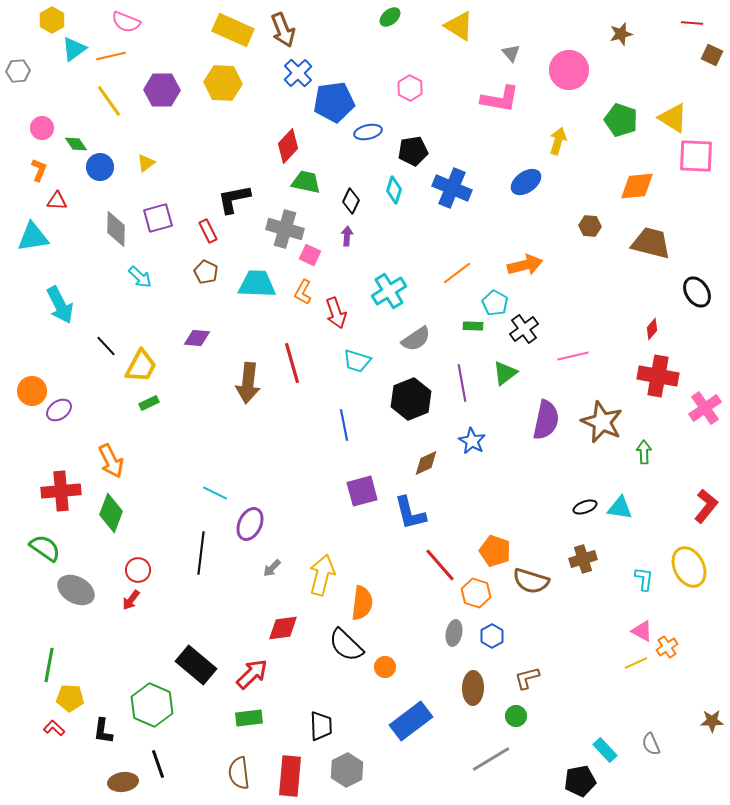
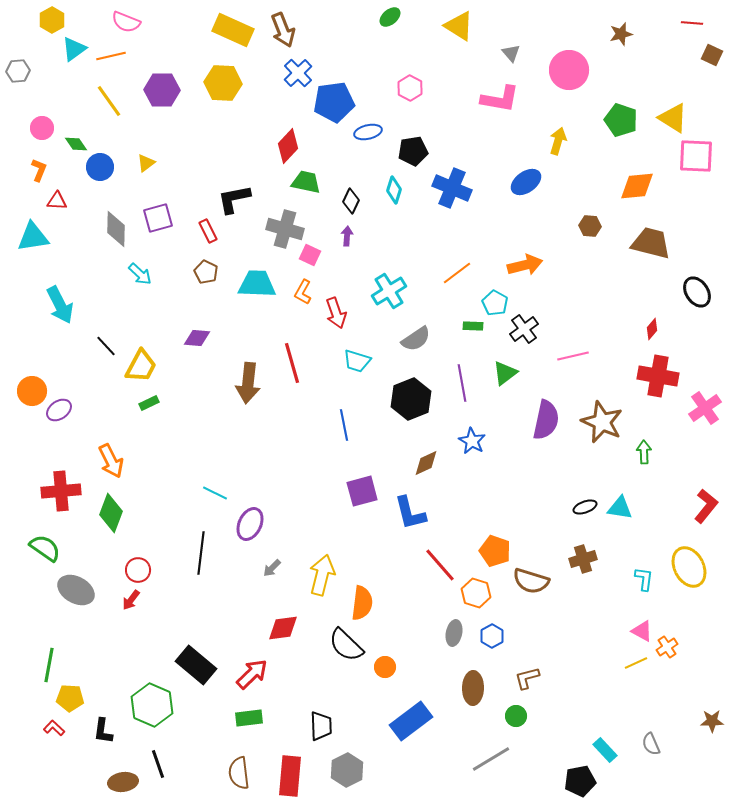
cyan arrow at (140, 277): moved 3 px up
